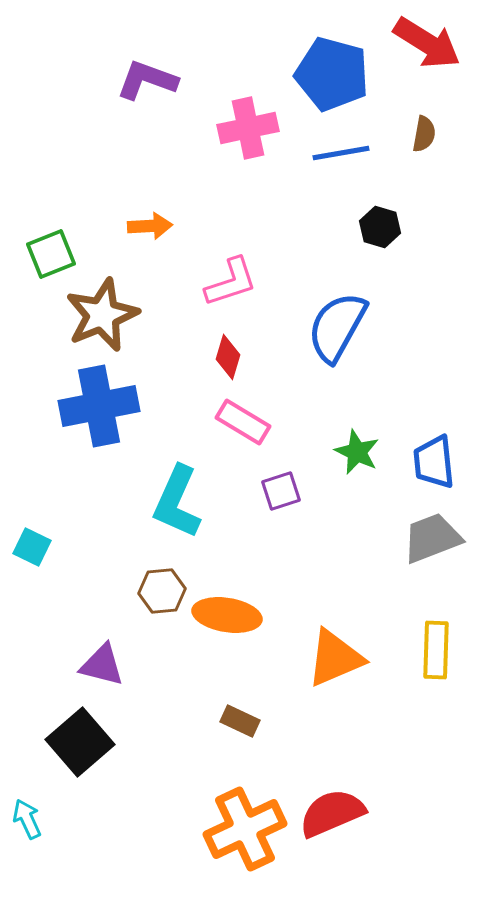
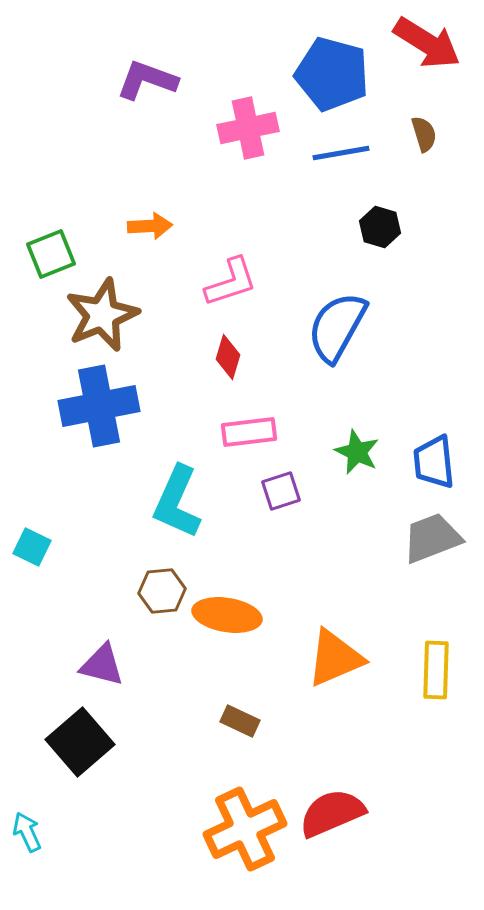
brown semicircle: rotated 27 degrees counterclockwise
pink rectangle: moved 6 px right, 10 px down; rotated 38 degrees counterclockwise
yellow rectangle: moved 20 px down
cyan arrow: moved 13 px down
